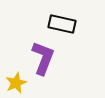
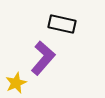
purple L-shape: rotated 20 degrees clockwise
